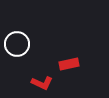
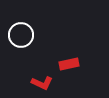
white circle: moved 4 px right, 9 px up
